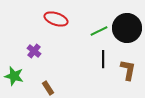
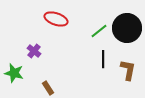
green line: rotated 12 degrees counterclockwise
green star: moved 3 px up
